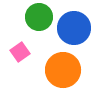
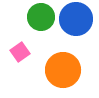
green circle: moved 2 px right
blue circle: moved 2 px right, 9 px up
